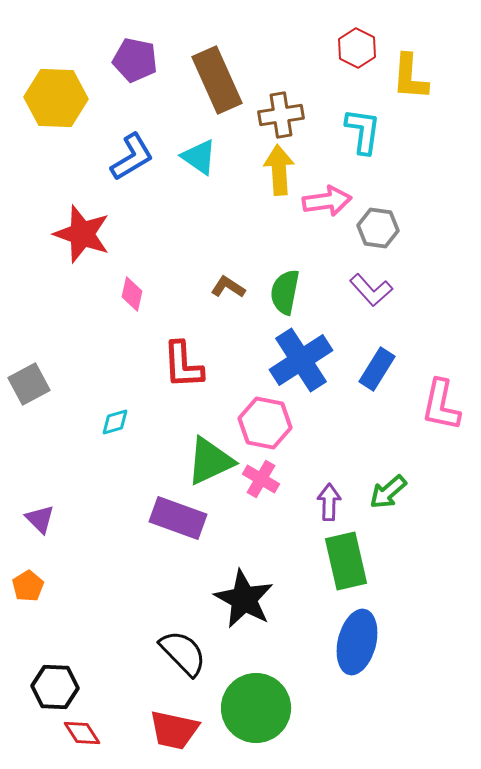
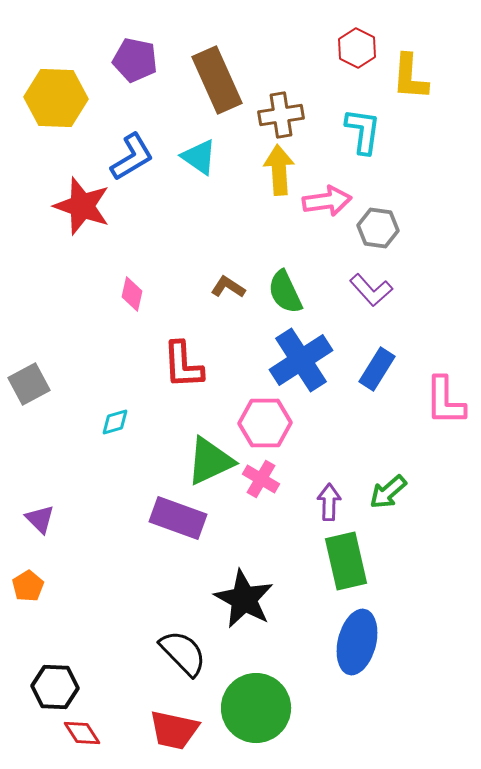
red star: moved 28 px up
green semicircle: rotated 36 degrees counterclockwise
pink L-shape: moved 4 px right, 4 px up; rotated 12 degrees counterclockwise
pink hexagon: rotated 12 degrees counterclockwise
